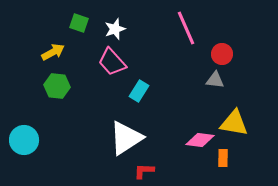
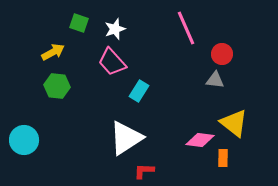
yellow triangle: rotated 28 degrees clockwise
